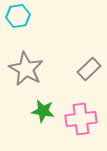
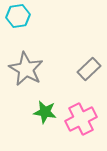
green star: moved 2 px right, 1 px down
pink cross: rotated 20 degrees counterclockwise
